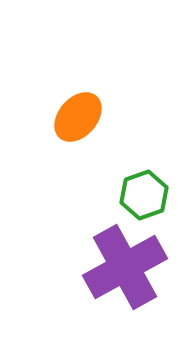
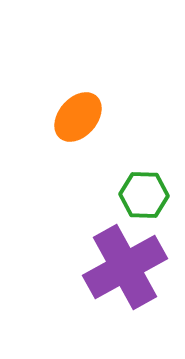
green hexagon: rotated 21 degrees clockwise
